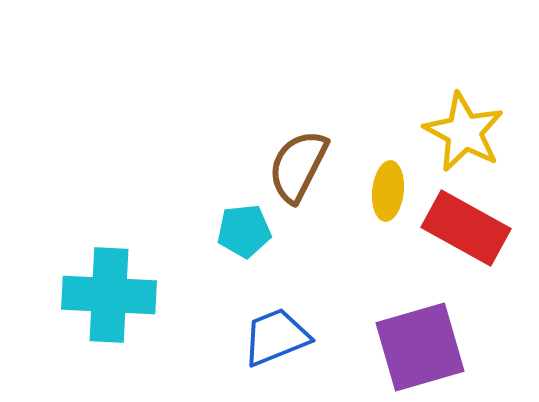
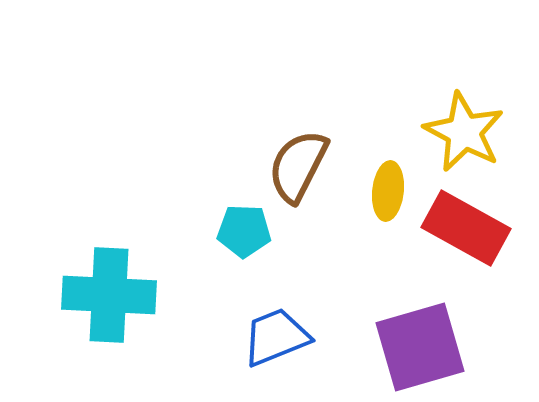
cyan pentagon: rotated 8 degrees clockwise
